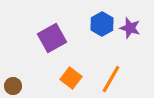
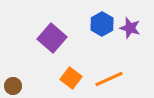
purple square: rotated 20 degrees counterclockwise
orange line: moved 2 px left; rotated 36 degrees clockwise
